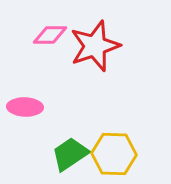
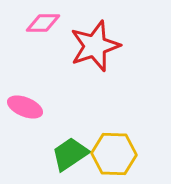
pink diamond: moved 7 px left, 12 px up
pink ellipse: rotated 20 degrees clockwise
